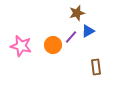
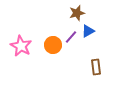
pink star: rotated 15 degrees clockwise
